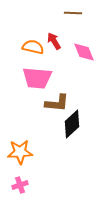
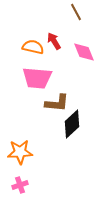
brown line: moved 3 px right, 1 px up; rotated 60 degrees clockwise
